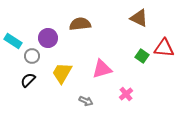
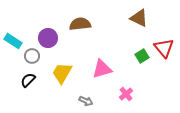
red triangle: rotated 45 degrees clockwise
green square: rotated 24 degrees clockwise
